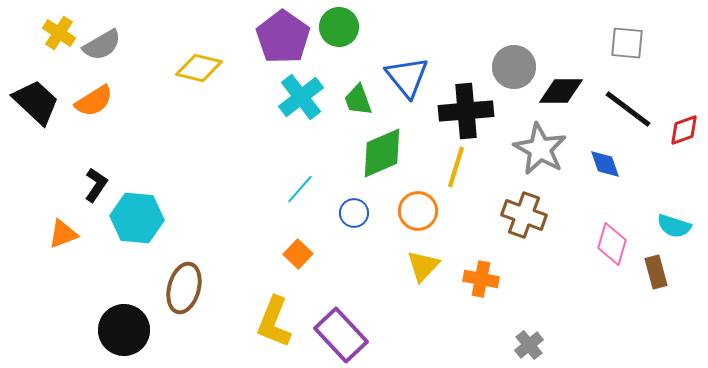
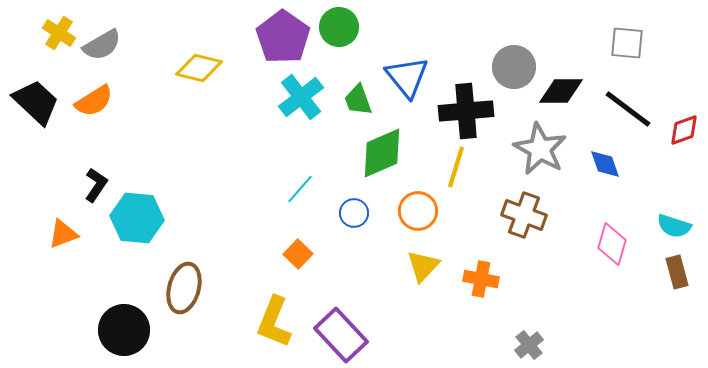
brown rectangle: moved 21 px right
